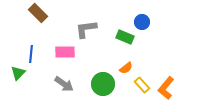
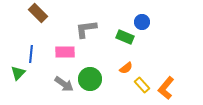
green circle: moved 13 px left, 5 px up
